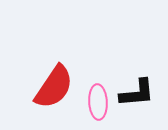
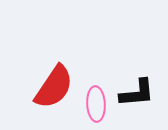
pink ellipse: moved 2 px left, 2 px down
